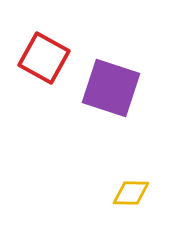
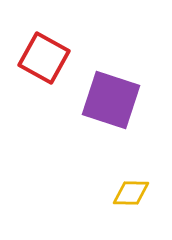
purple square: moved 12 px down
